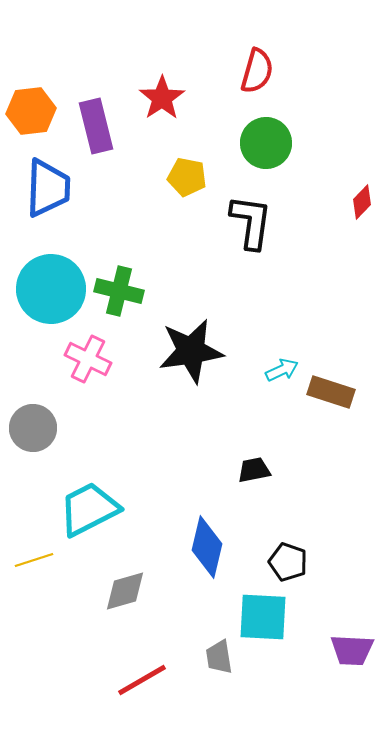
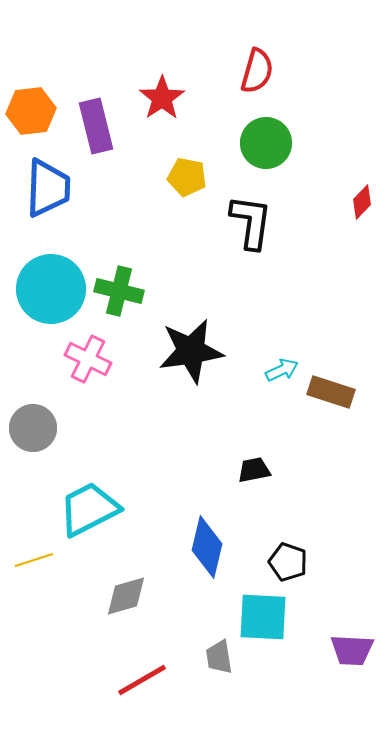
gray diamond: moved 1 px right, 5 px down
